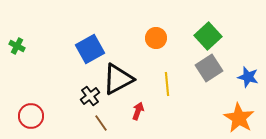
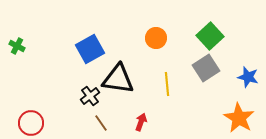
green square: moved 2 px right
gray square: moved 3 px left
black triangle: rotated 36 degrees clockwise
red arrow: moved 3 px right, 11 px down
red circle: moved 7 px down
